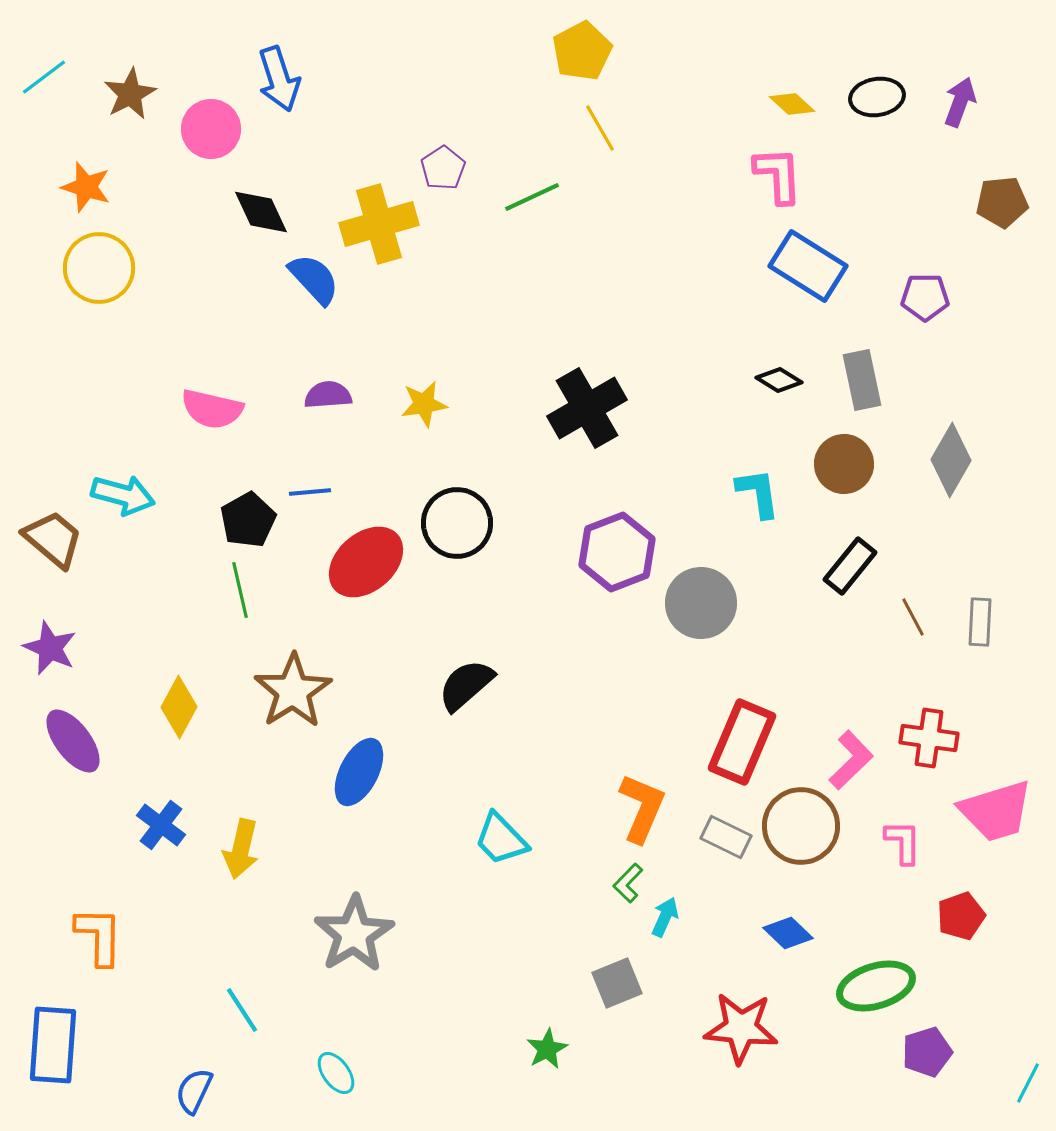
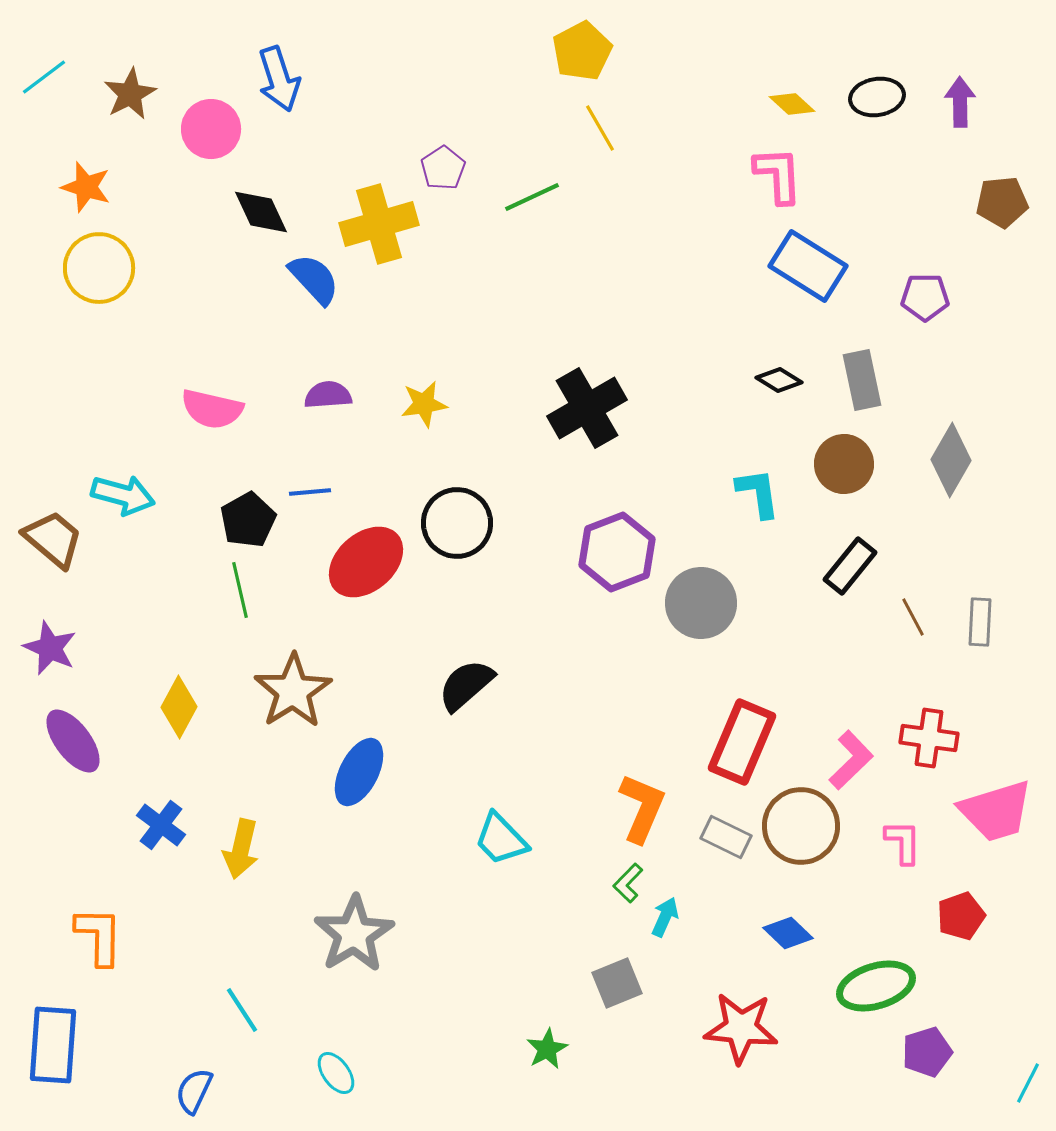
purple arrow at (960, 102): rotated 21 degrees counterclockwise
